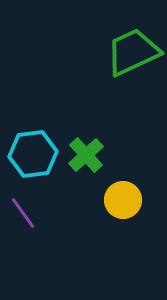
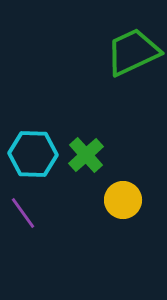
cyan hexagon: rotated 9 degrees clockwise
